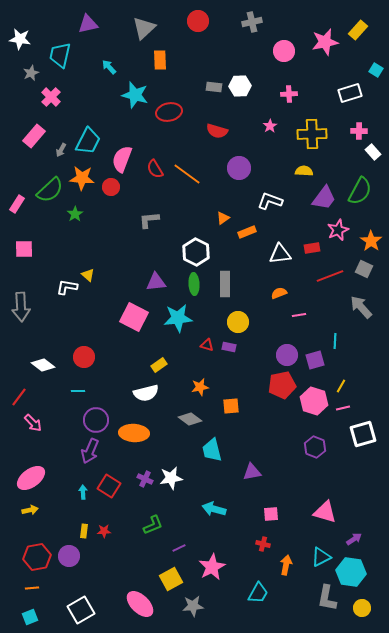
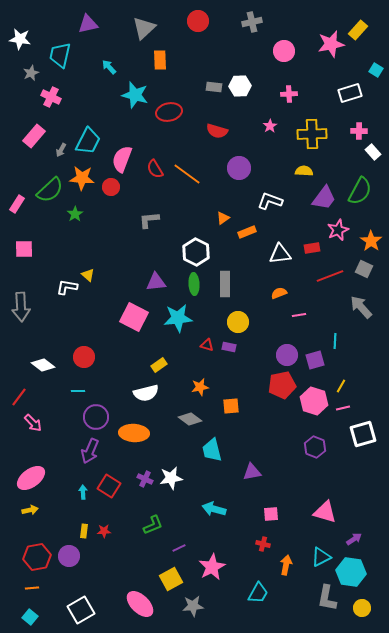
pink star at (325, 42): moved 6 px right, 2 px down
pink cross at (51, 97): rotated 18 degrees counterclockwise
purple circle at (96, 420): moved 3 px up
cyan square at (30, 617): rotated 28 degrees counterclockwise
